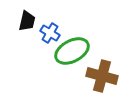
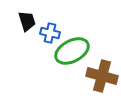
black trapezoid: rotated 30 degrees counterclockwise
blue cross: rotated 18 degrees counterclockwise
